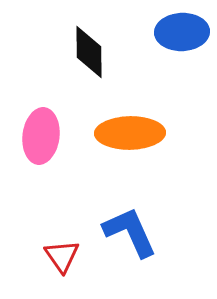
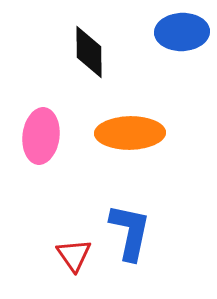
blue L-shape: rotated 36 degrees clockwise
red triangle: moved 12 px right, 1 px up
